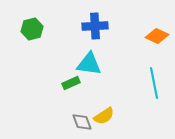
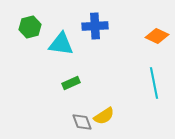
green hexagon: moved 2 px left, 2 px up
cyan triangle: moved 28 px left, 20 px up
